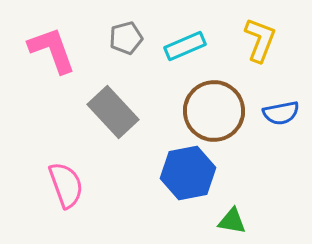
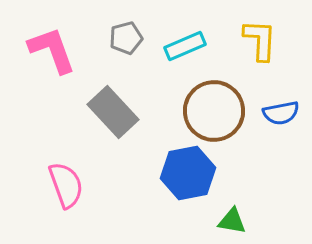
yellow L-shape: rotated 18 degrees counterclockwise
